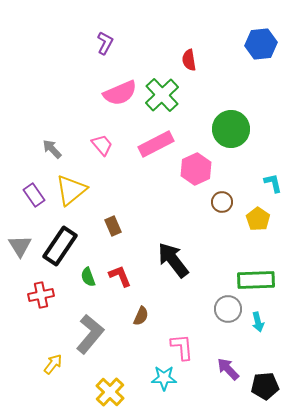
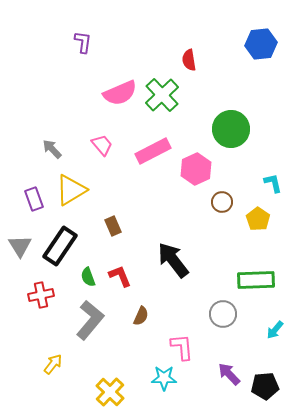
purple L-shape: moved 22 px left, 1 px up; rotated 20 degrees counterclockwise
pink rectangle: moved 3 px left, 7 px down
yellow triangle: rotated 8 degrees clockwise
purple rectangle: moved 4 px down; rotated 15 degrees clockwise
gray circle: moved 5 px left, 5 px down
cyan arrow: moved 17 px right, 8 px down; rotated 54 degrees clockwise
gray L-shape: moved 14 px up
purple arrow: moved 1 px right, 5 px down
